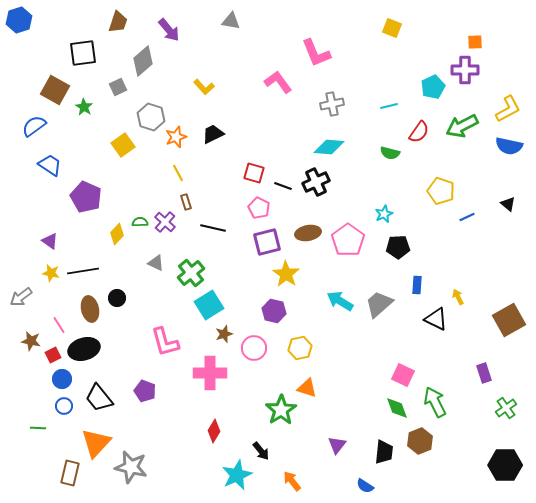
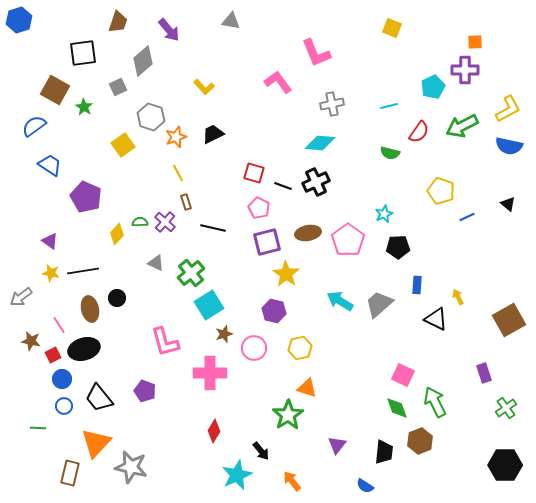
cyan diamond at (329, 147): moved 9 px left, 4 px up
green star at (281, 410): moved 7 px right, 5 px down
